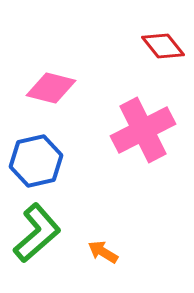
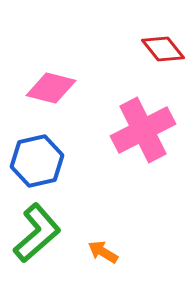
red diamond: moved 3 px down
blue hexagon: moved 1 px right
